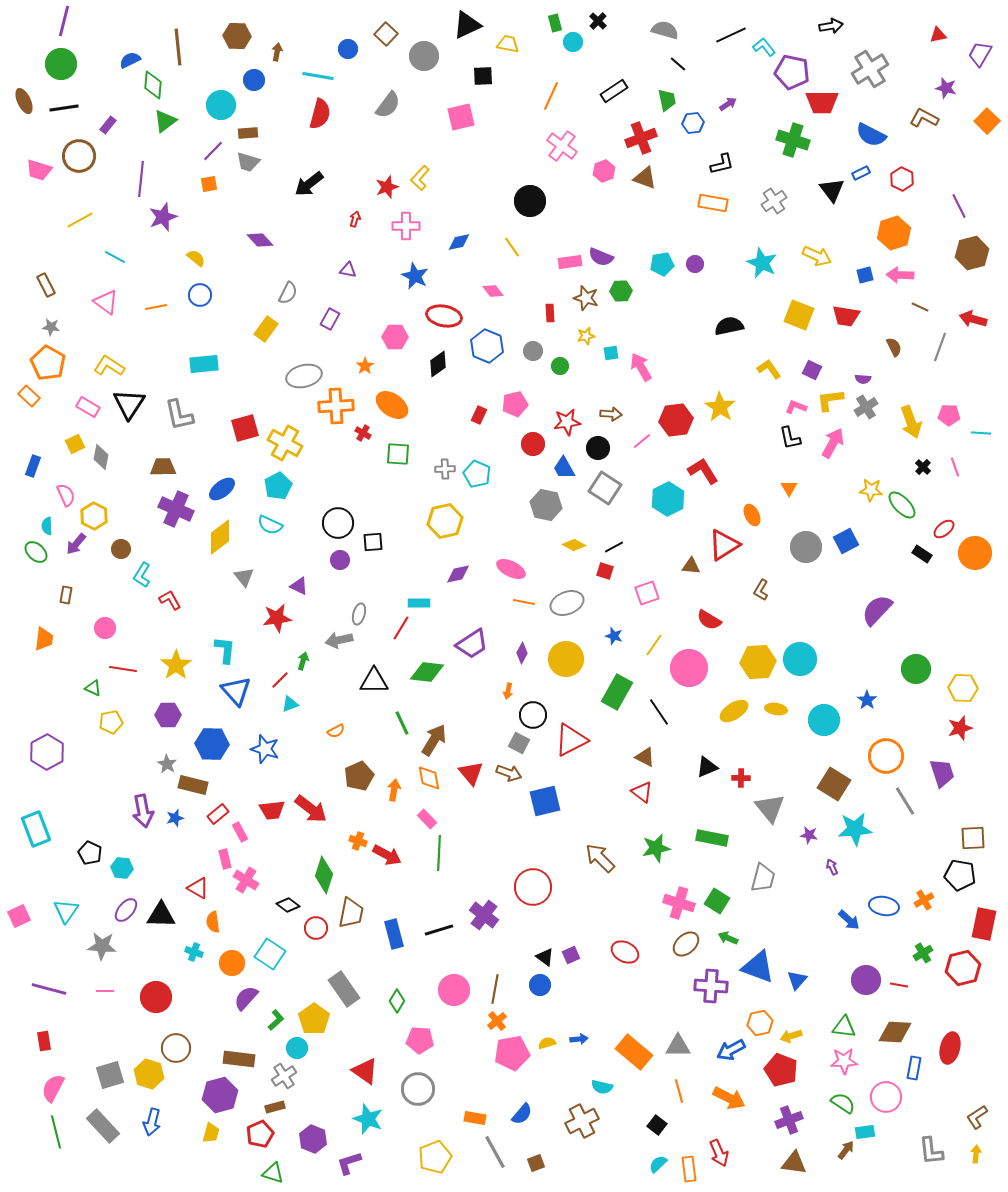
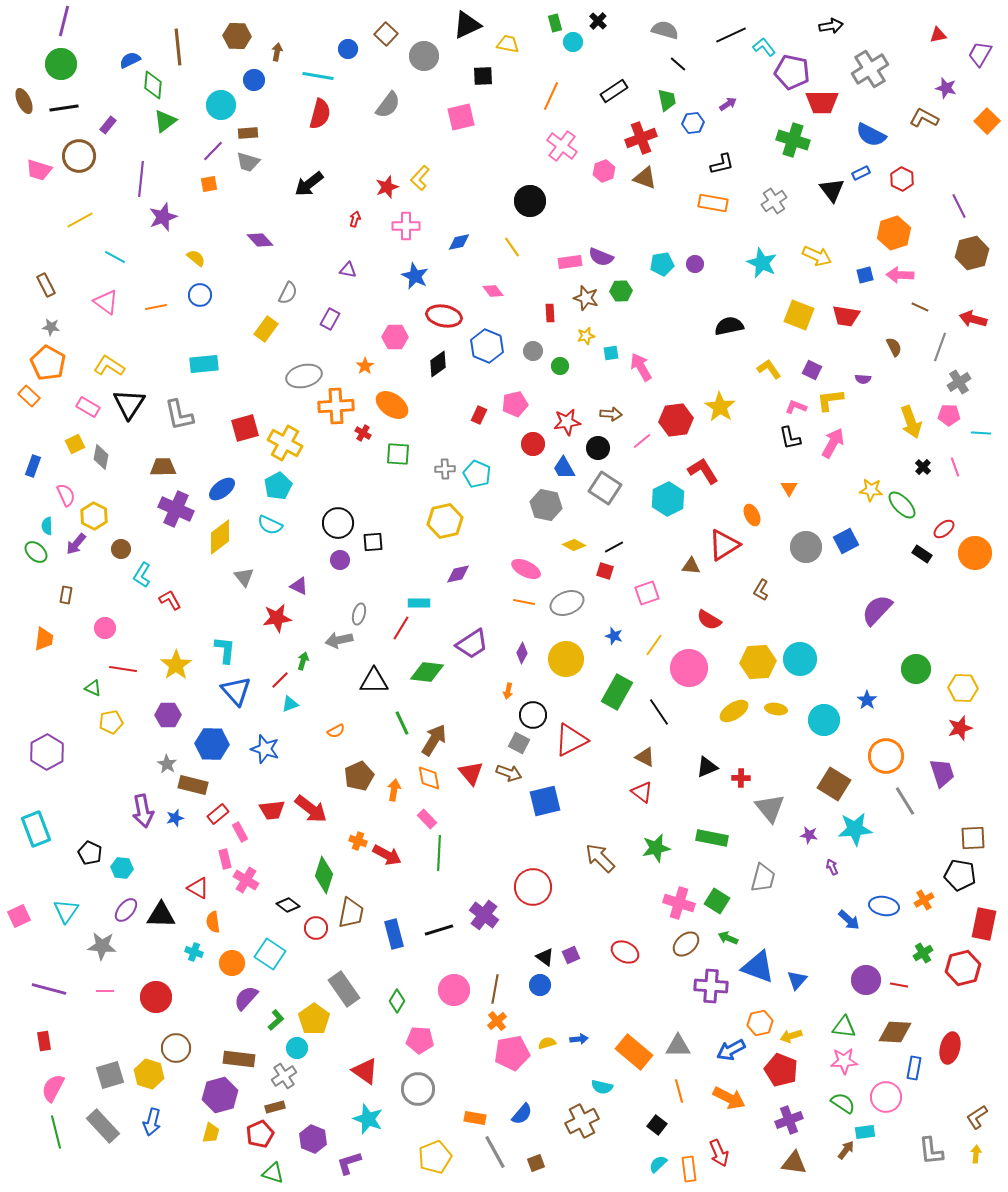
gray cross at (866, 407): moved 93 px right, 25 px up
pink ellipse at (511, 569): moved 15 px right
